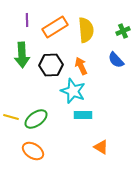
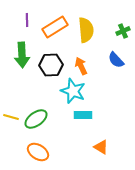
orange ellipse: moved 5 px right, 1 px down
